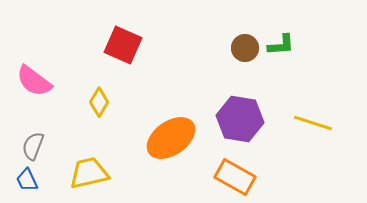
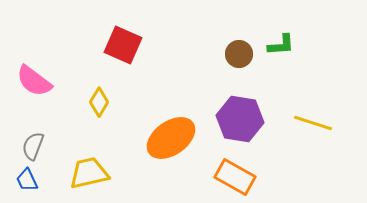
brown circle: moved 6 px left, 6 px down
